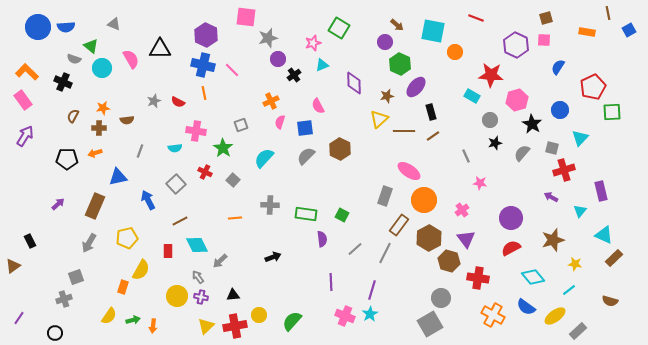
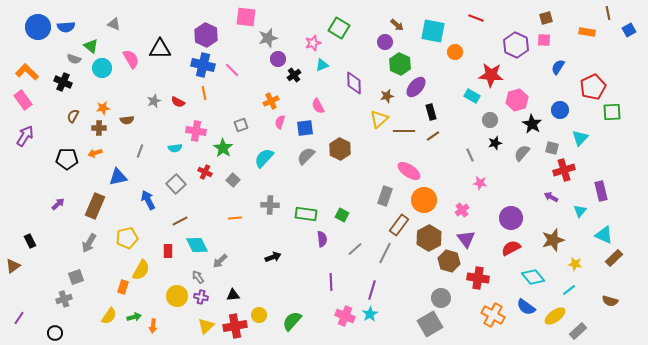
gray line at (466, 156): moved 4 px right, 1 px up
green arrow at (133, 320): moved 1 px right, 3 px up
